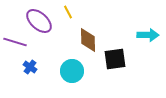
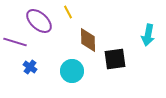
cyan arrow: rotated 100 degrees clockwise
